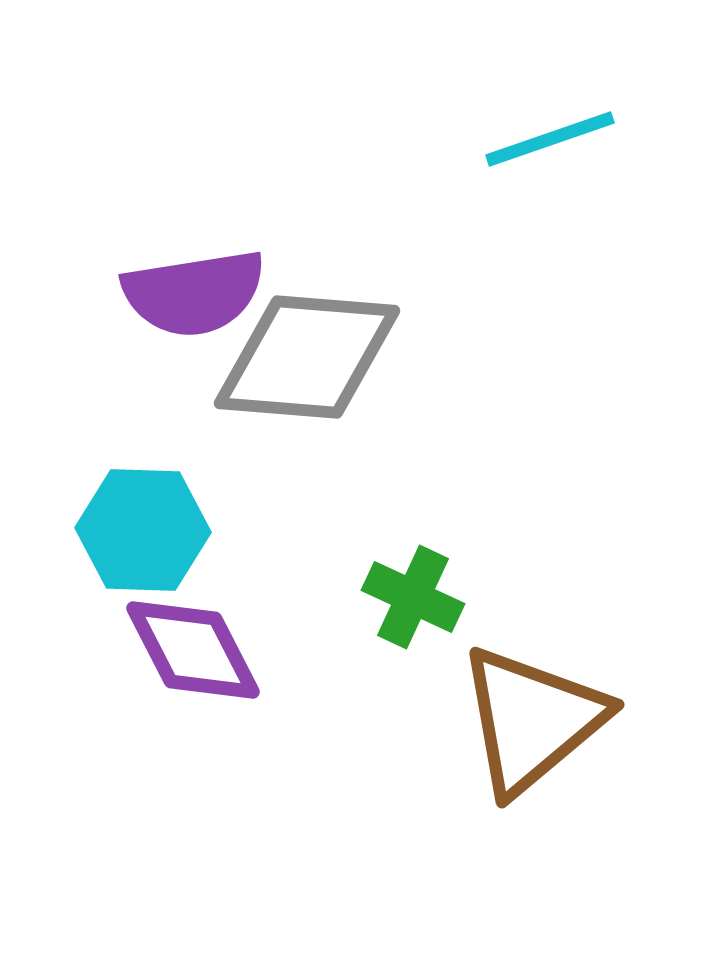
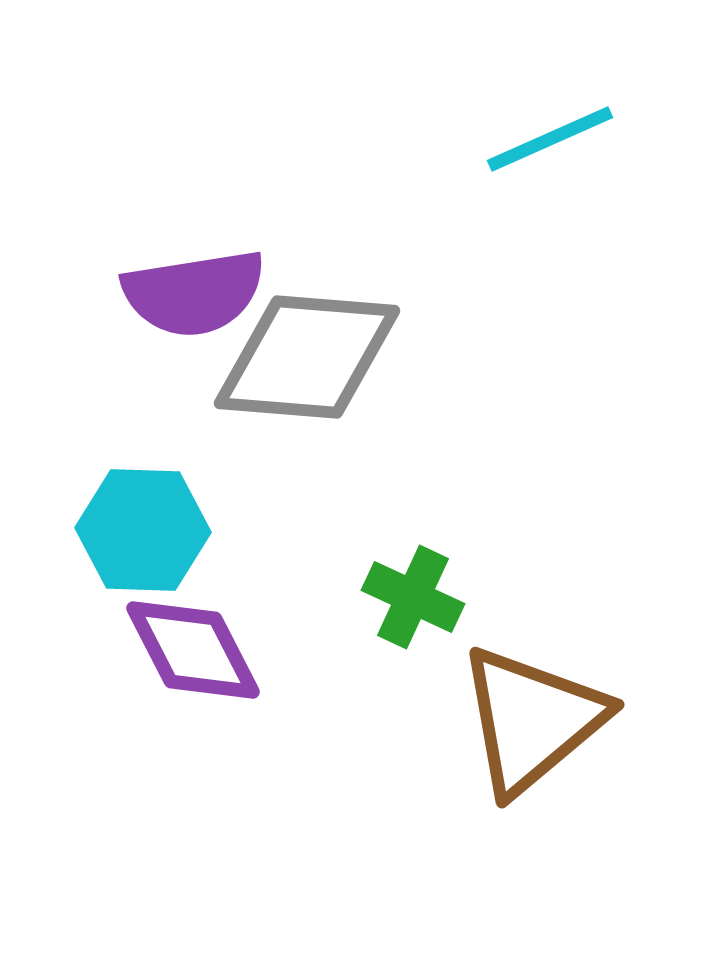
cyan line: rotated 5 degrees counterclockwise
